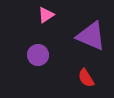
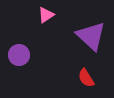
purple triangle: rotated 20 degrees clockwise
purple circle: moved 19 px left
